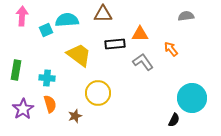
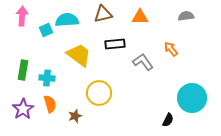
brown triangle: rotated 12 degrees counterclockwise
orange triangle: moved 17 px up
green rectangle: moved 7 px right
yellow circle: moved 1 px right
black semicircle: moved 6 px left
